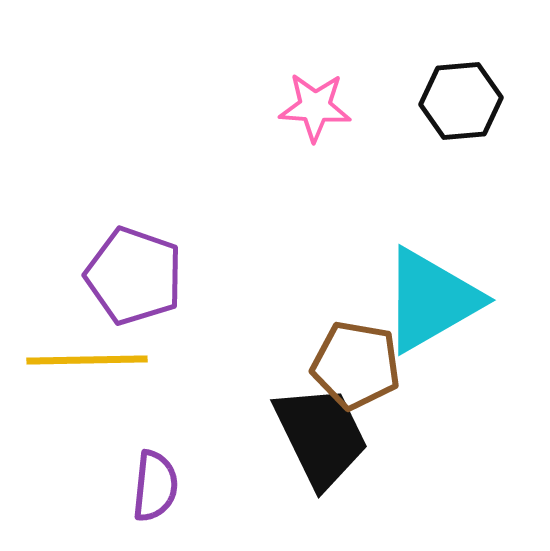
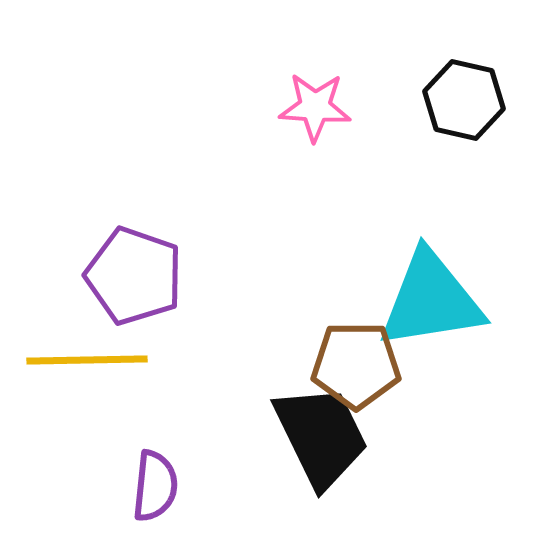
black hexagon: moved 3 px right, 1 px up; rotated 18 degrees clockwise
cyan triangle: rotated 21 degrees clockwise
brown pentagon: rotated 10 degrees counterclockwise
